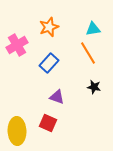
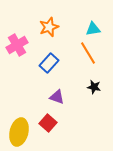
red square: rotated 18 degrees clockwise
yellow ellipse: moved 2 px right, 1 px down; rotated 16 degrees clockwise
